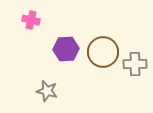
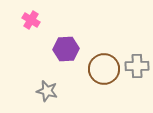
pink cross: rotated 18 degrees clockwise
brown circle: moved 1 px right, 17 px down
gray cross: moved 2 px right, 2 px down
